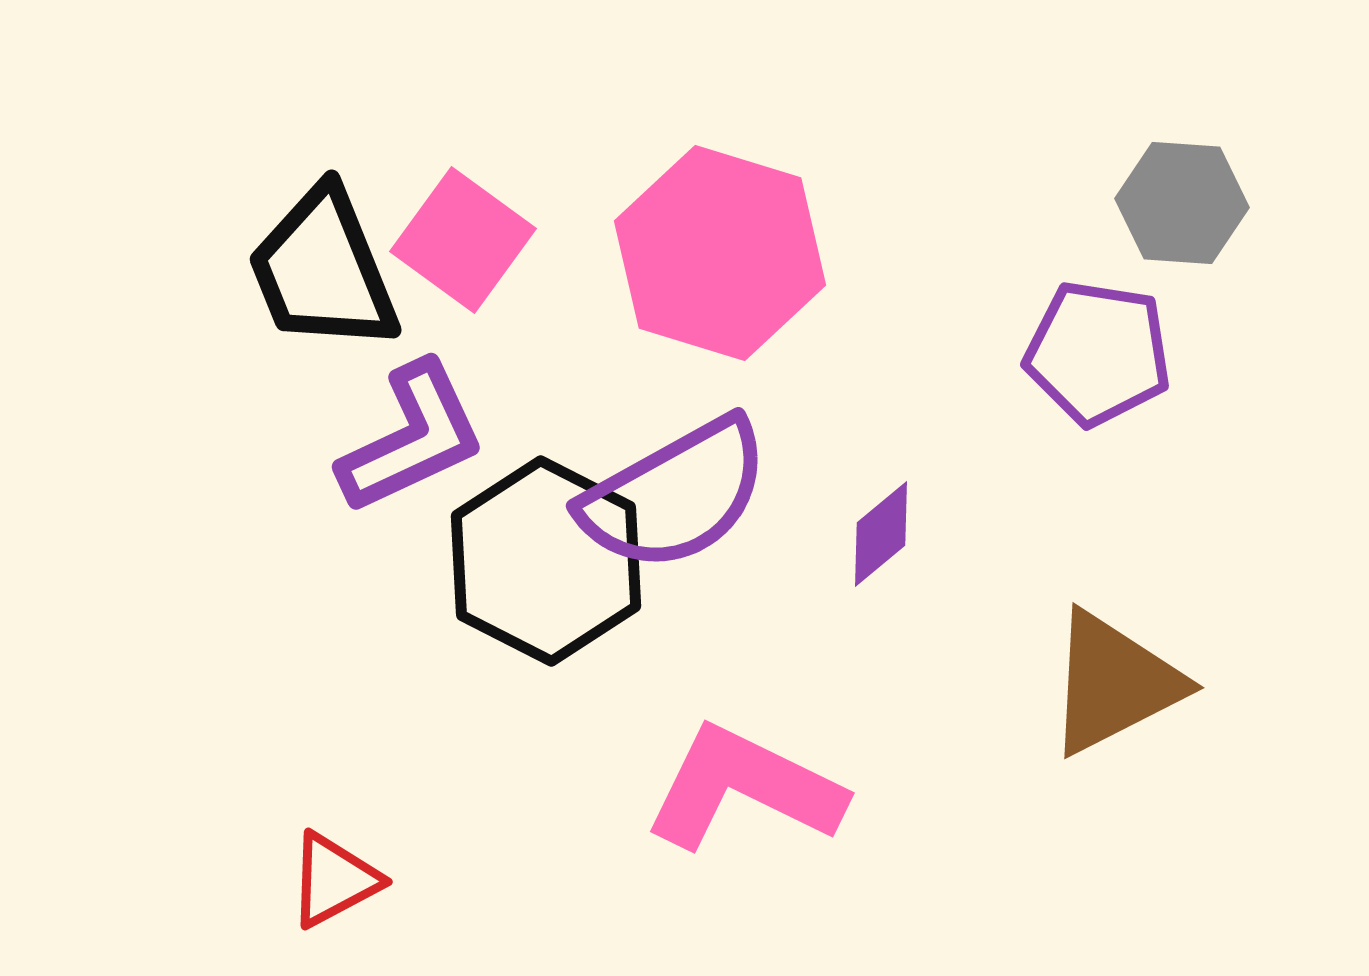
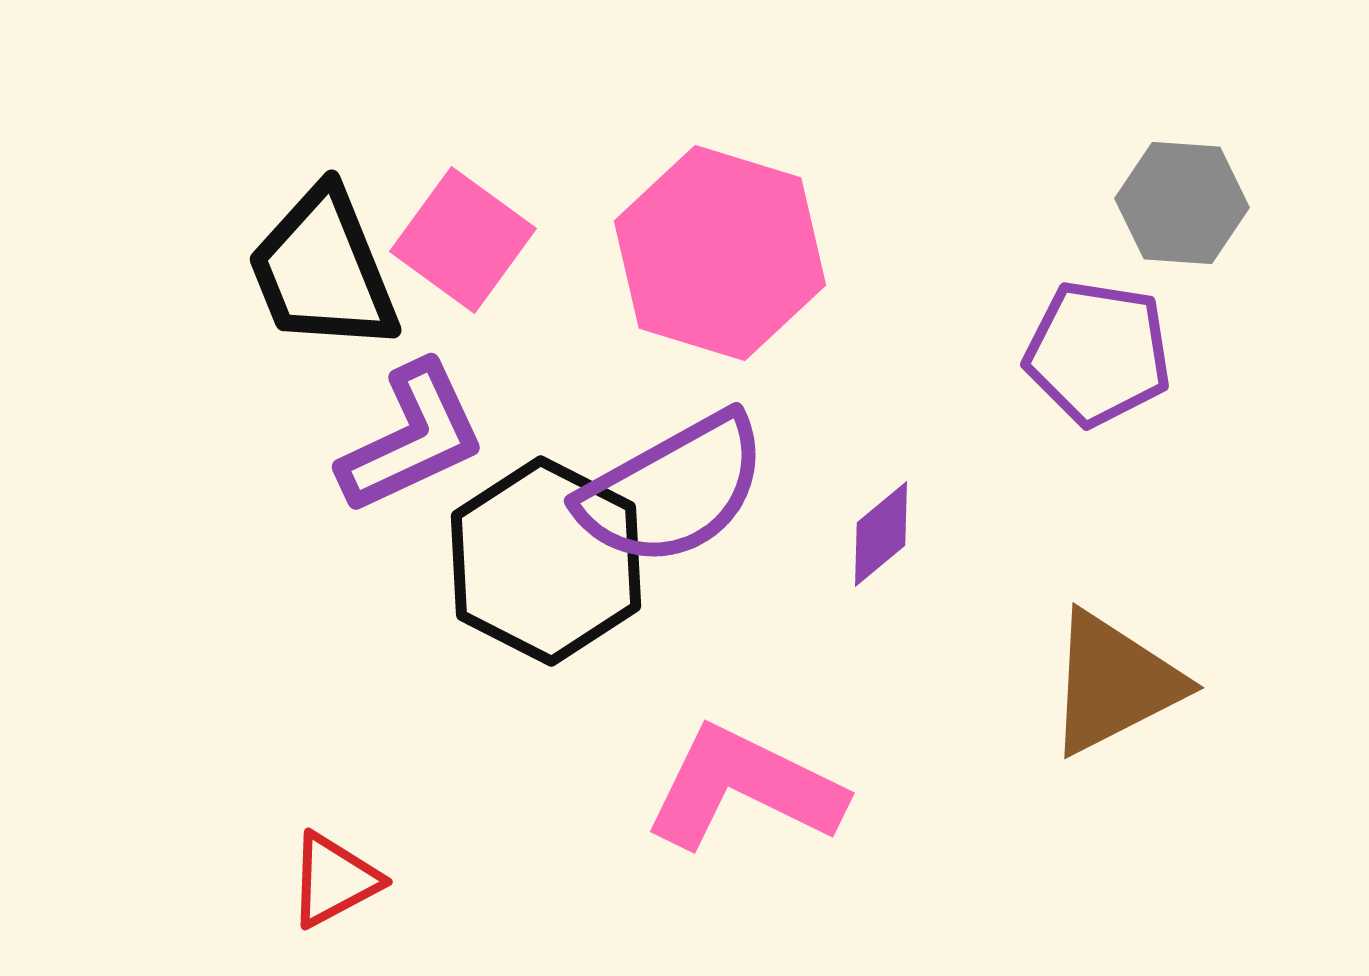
purple semicircle: moved 2 px left, 5 px up
